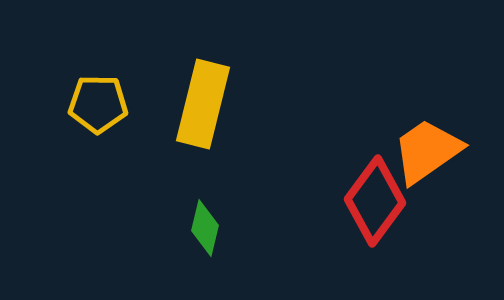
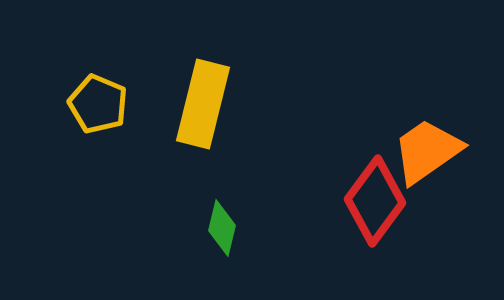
yellow pentagon: rotated 22 degrees clockwise
green diamond: moved 17 px right
